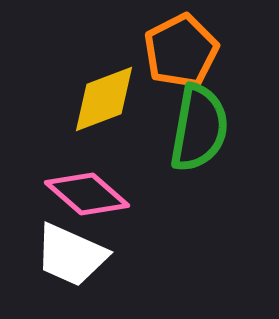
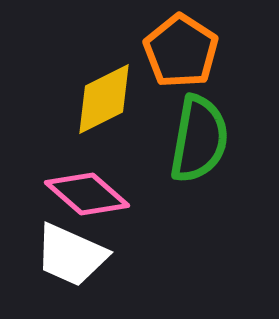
orange pentagon: rotated 12 degrees counterclockwise
yellow diamond: rotated 6 degrees counterclockwise
green semicircle: moved 11 px down
